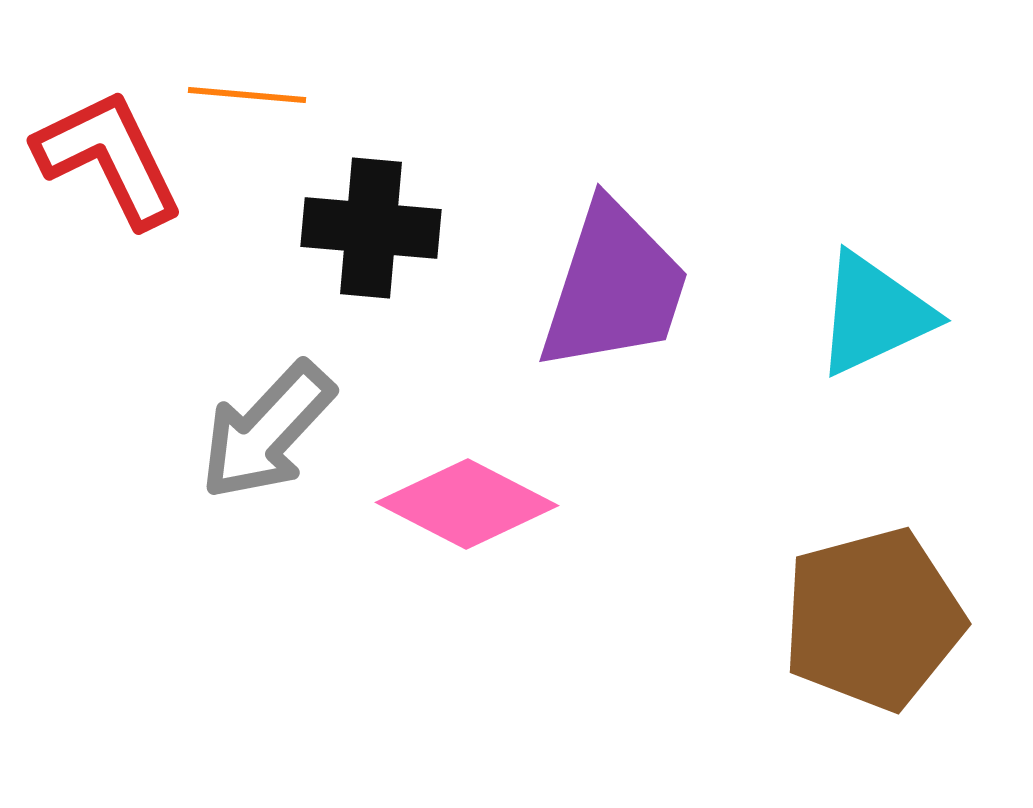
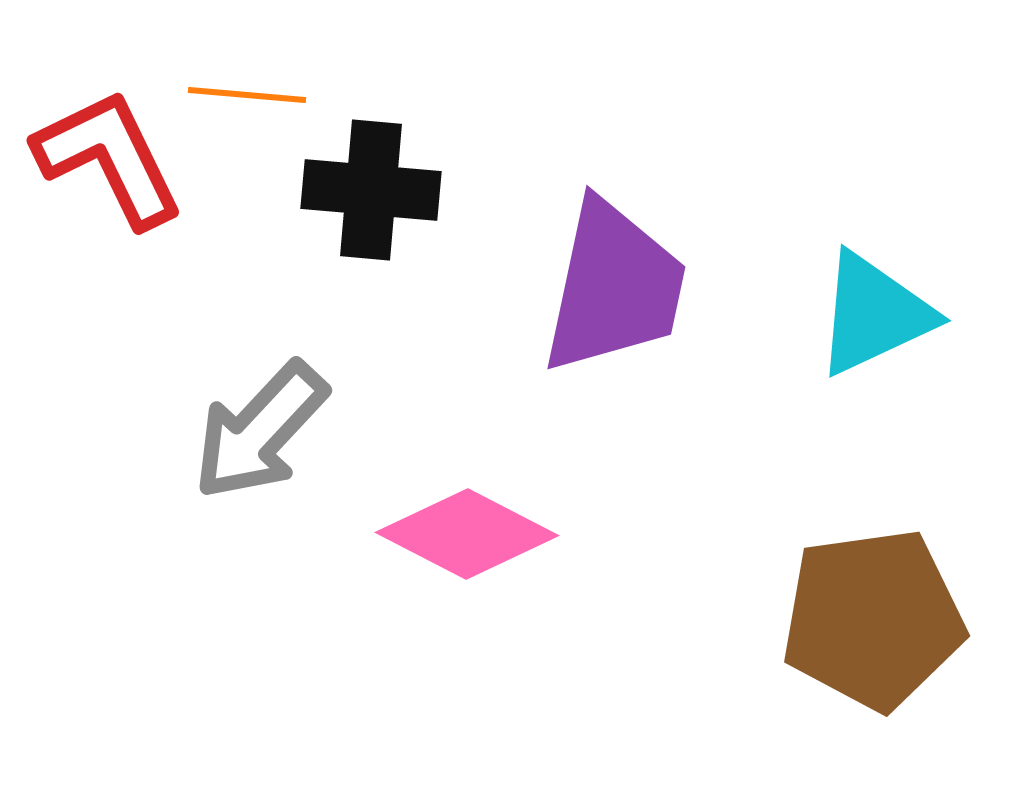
black cross: moved 38 px up
purple trapezoid: rotated 6 degrees counterclockwise
gray arrow: moved 7 px left
pink diamond: moved 30 px down
brown pentagon: rotated 7 degrees clockwise
